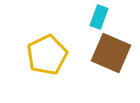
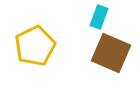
yellow pentagon: moved 12 px left, 9 px up
